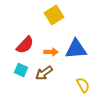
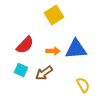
orange arrow: moved 2 px right, 1 px up
